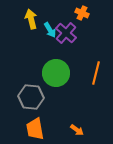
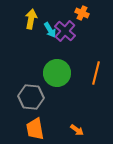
yellow arrow: rotated 24 degrees clockwise
purple cross: moved 1 px left, 2 px up
green circle: moved 1 px right
